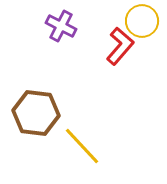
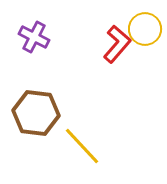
yellow circle: moved 3 px right, 8 px down
purple cross: moved 27 px left, 11 px down
red L-shape: moved 3 px left, 2 px up
